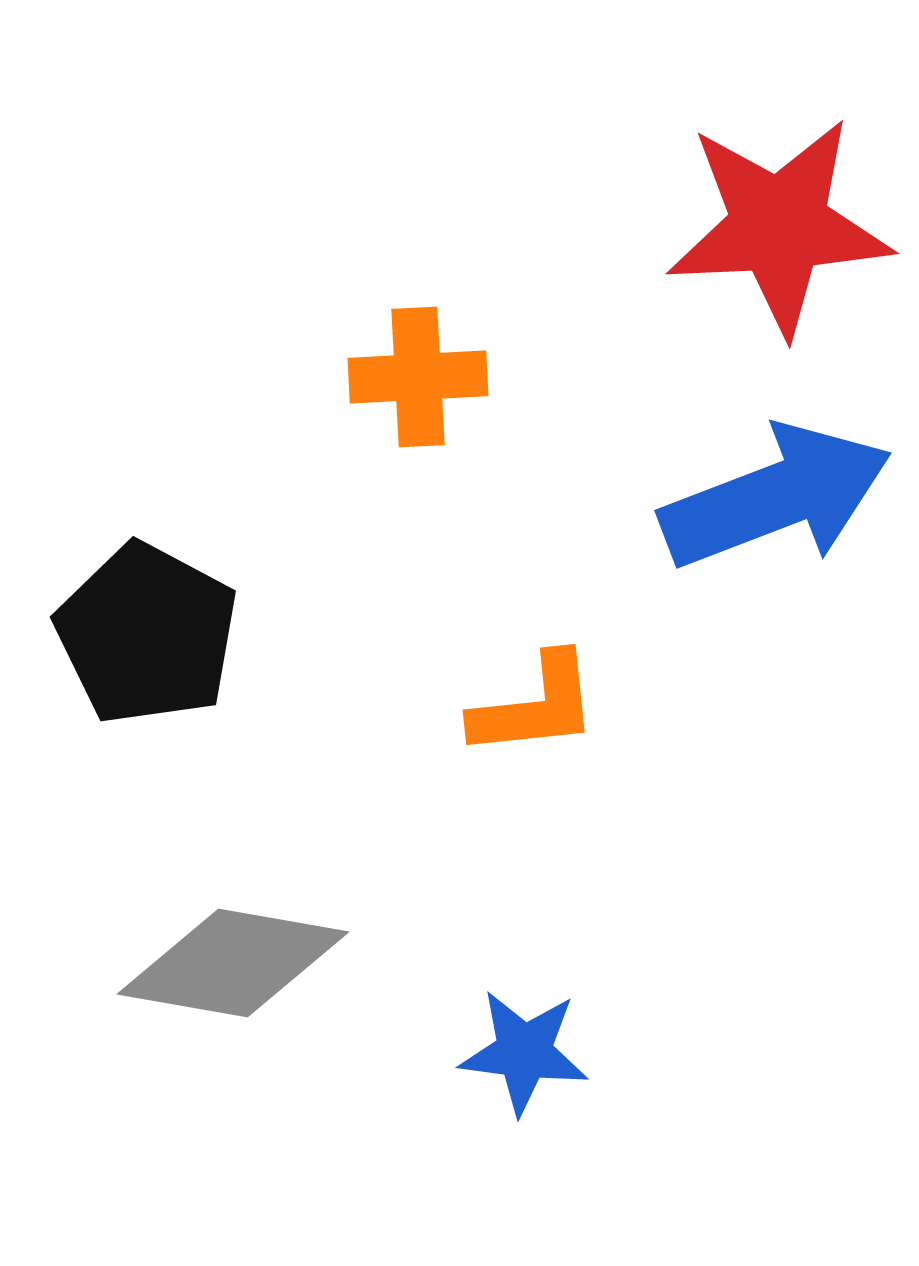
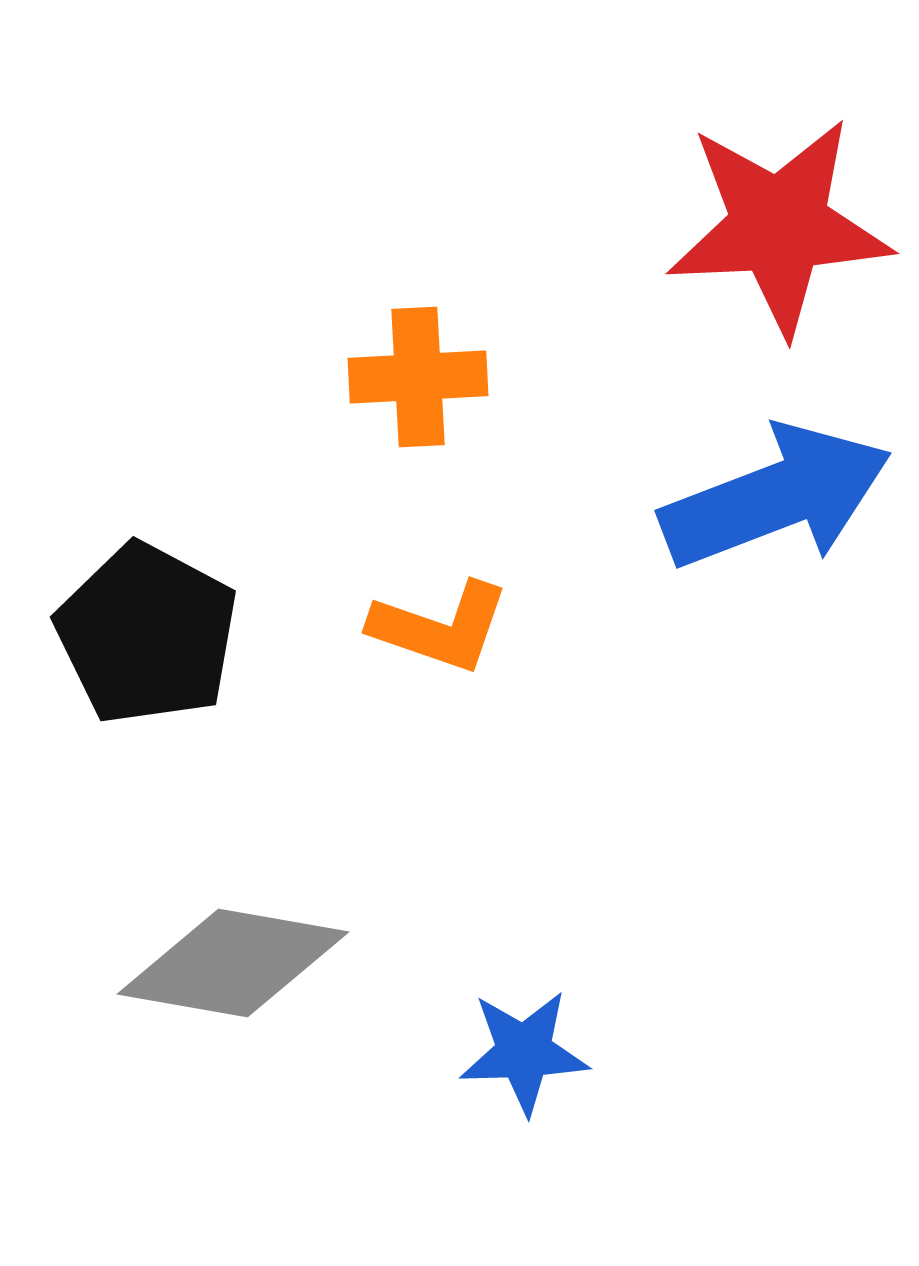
orange L-shape: moved 95 px left, 79 px up; rotated 25 degrees clockwise
blue star: rotated 9 degrees counterclockwise
